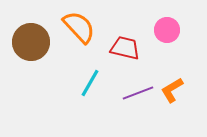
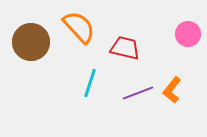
pink circle: moved 21 px right, 4 px down
cyan line: rotated 12 degrees counterclockwise
orange L-shape: rotated 20 degrees counterclockwise
